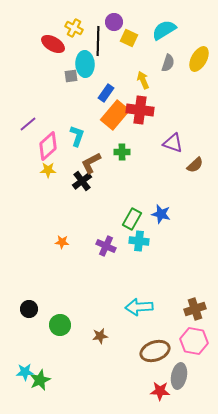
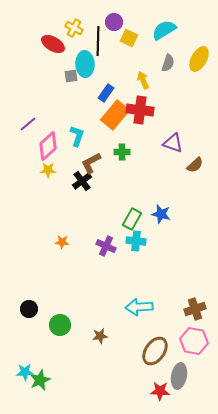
cyan cross: moved 3 px left
brown ellipse: rotated 36 degrees counterclockwise
